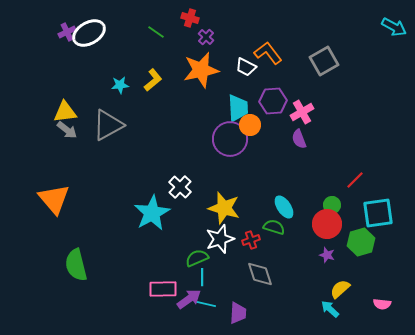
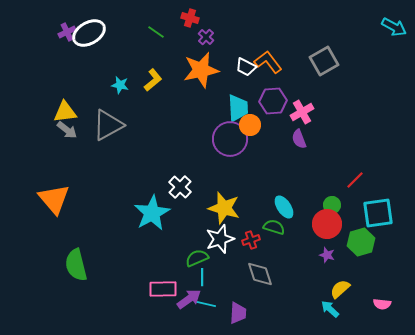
orange L-shape at (268, 53): moved 9 px down
cyan star at (120, 85): rotated 18 degrees clockwise
